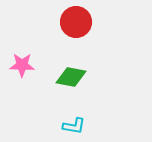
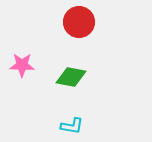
red circle: moved 3 px right
cyan L-shape: moved 2 px left
